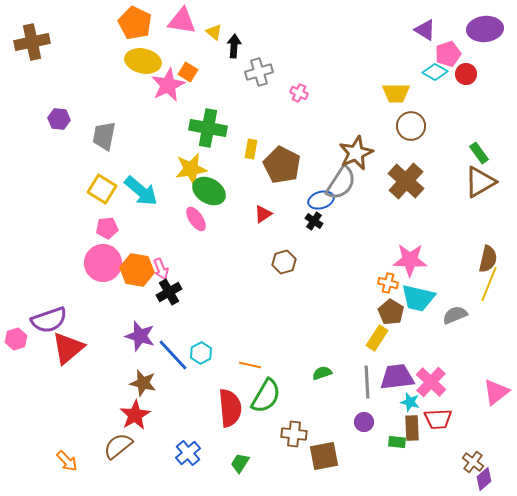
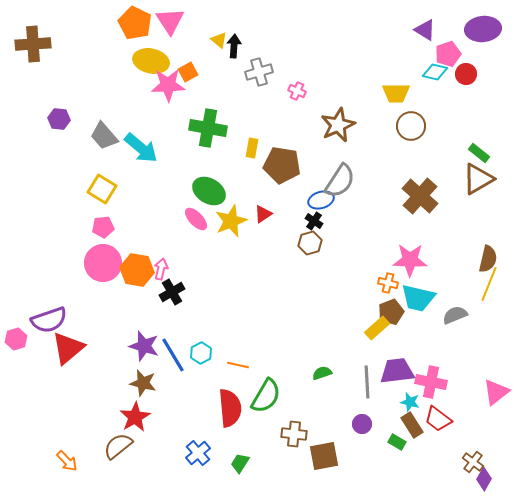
pink triangle at (182, 21): moved 12 px left; rotated 48 degrees clockwise
purple ellipse at (485, 29): moved 2 px left
yellow triangle at (214, 32): moved 5 px right, 8 px down
brown cross at (32, 42): moved 1 px right, 2 px down; rotated 8 degrees clockwise
yellow ellipse at (143, 61): moved 8 px right
orange square at (188, 72): rotated 30 degrees clockwise
cyan diamond at (435, 72): rotated 15 degrees counterclockwise
pink star at (168, 85): rotated 24 degrees clockwise
pink cross at (299, 93): moved 2 px left, 2 px up
gray trapezoid at (104, 136): rotated 52 degrees counterclockwise
yellow rectangle at (251, 149): moved 1 px right, 1 px up
brown star at (356, 153): moved 18 px left, 28 px up
green rectangle at (479, 153): rotated 15 degrees counterclockwise
brown pentagon at (282, 165): rotated 18 degrees counterclockwise
yellow star at (191, 169): moved 40 px right, 52 px down; rotated 12 degrees counterclockwise
brown cross at (406, 181): moved 14 px right, 15 px down
brown triangle at (480, 182): moved 2 px left, 3 px up
gray semicircle at (341, 183): moved 1 px left, 2 px up
cyan arrow at (141, 191): moved 43 px up
pink ellipse at (196, 219): rotated 10 degrees counterclockwise
pink pentagon at (107, 228): moved 4 px left, 1 px up
brown hexagon at (284, 262): moved 26 px right, 19 px up
pink arrow at (161, 269): rotated 145 degrees counterclockwise
black cross at (169, 292): moved 3 px right
brown pentagon at (391, 312): rotated 20 degrees clockwise
purple star at (140, 336): moved 4 px right, 10 px down
yellow rectangle at (377, 338): moved 10 px up; rotated 15 degrees clockwise
blue line at (173, 355): rotated 12 degrees clockwise
orange line at (250, 365): moved 12 px left
purple trapezoid at (397, 377): moved 6 px up
pink cross at (431, 382): rotated 32 degrees counterclockwise
red star at (135, 415): moved 2 px down
red trapezoid at (438, 419): rotated 40 degrees clockwise
purple circle at (364, 422): moved 2 px left, 2 px down
brown rectangle at (412, 428): moved 3 px up; rotated 30 degrees counterclockwise
green rectangle at (397, 442): rotated 24 degrees clockwise
blue cross at (188, 453): moved 10 px right
purple diamond at (484, 479): rotated 20 degrees counterclockwise
